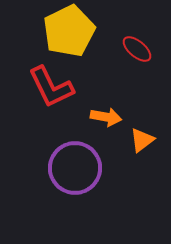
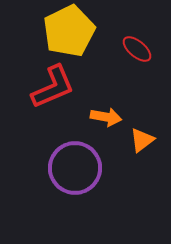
red L-shape: moved 2 px right; rotated 87 degrees counterclockwise
